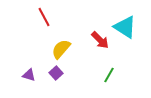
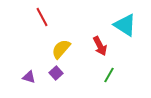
red line: moved 2 px left
cyan triangle: moved 2 px up
red arrow: moved 6 px down; rotated 18 degrees clockwise
purple triangle: moved 2 px down
